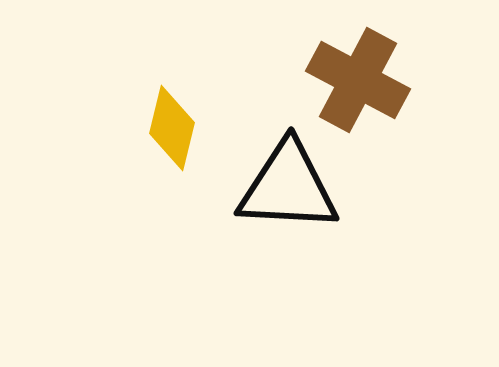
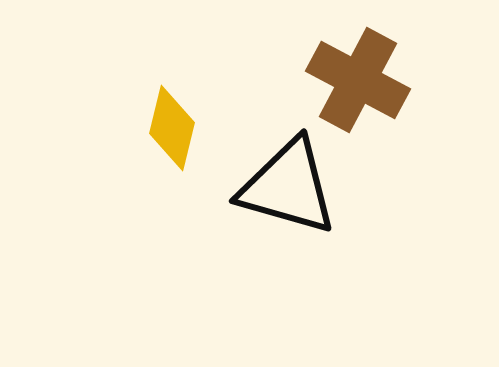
black triangle: rotated 13 degrees clockwise
